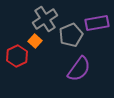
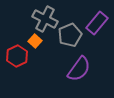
gray cross: rotated 30 degrees counterclockwise
purple rectangle: rotated 40 degrees counterclockwise
gray pentagon: moved 1 px left
